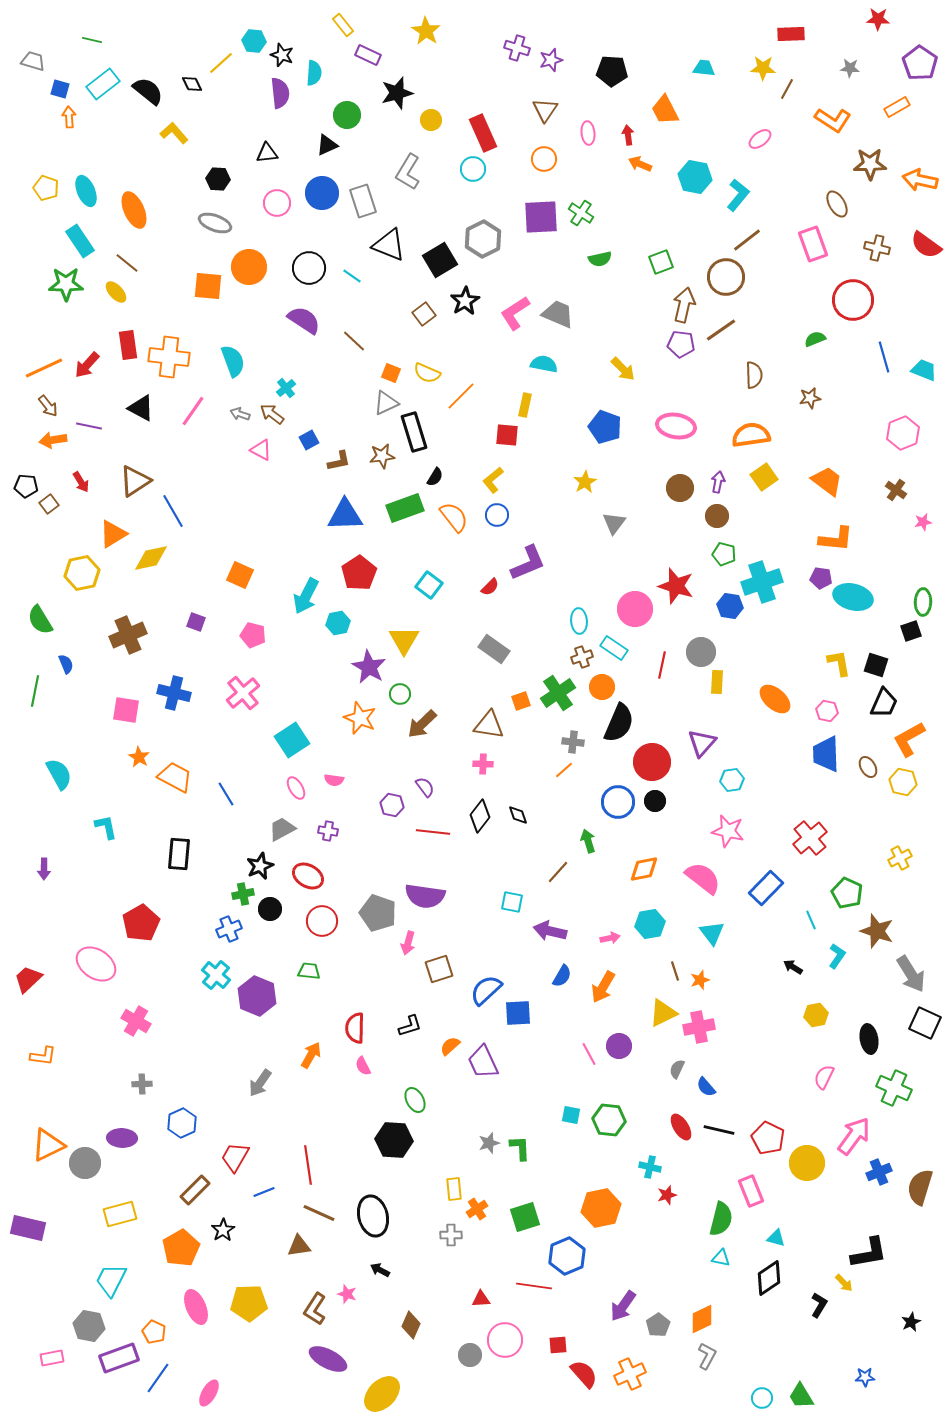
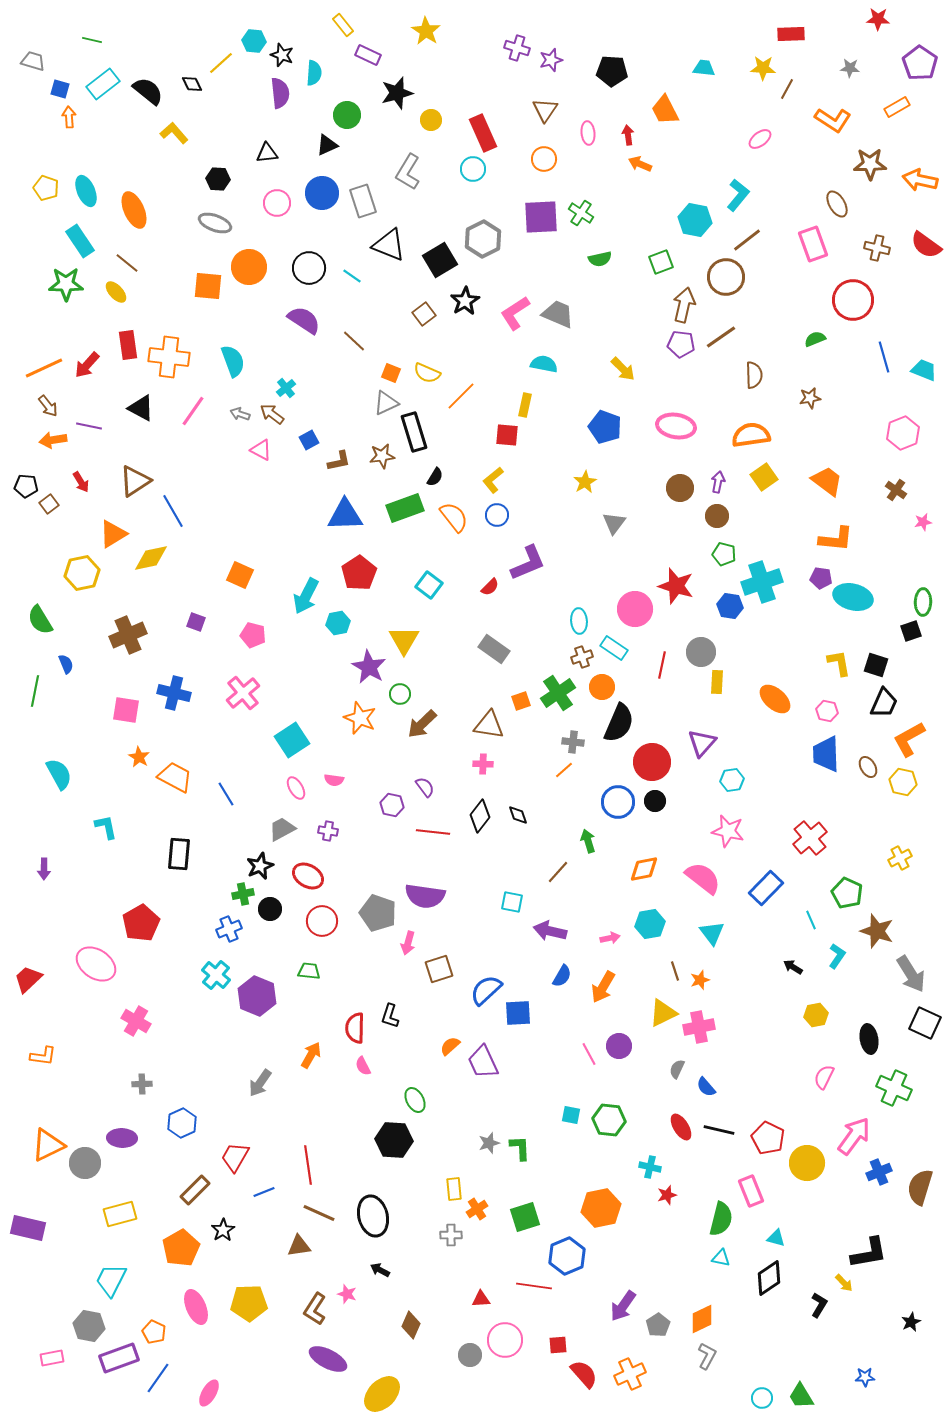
cyan hexagon at (695, 177): moved 43 px down
brown line at (721, 330): moved 7 px down
black L-shape at (410, 1026): moved 20 px left, 10 px up; rotated 125 degrees clockwise
